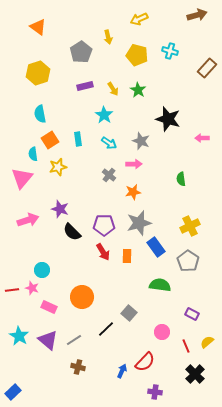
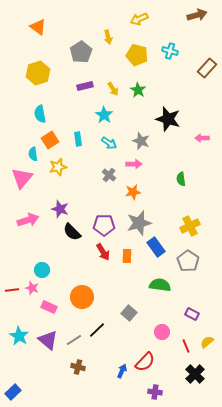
black line at (106, 329): moved 9 px left, 1 px down
